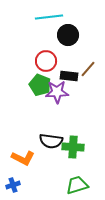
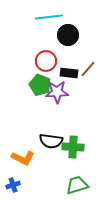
black rectangle: moved 3 px up
